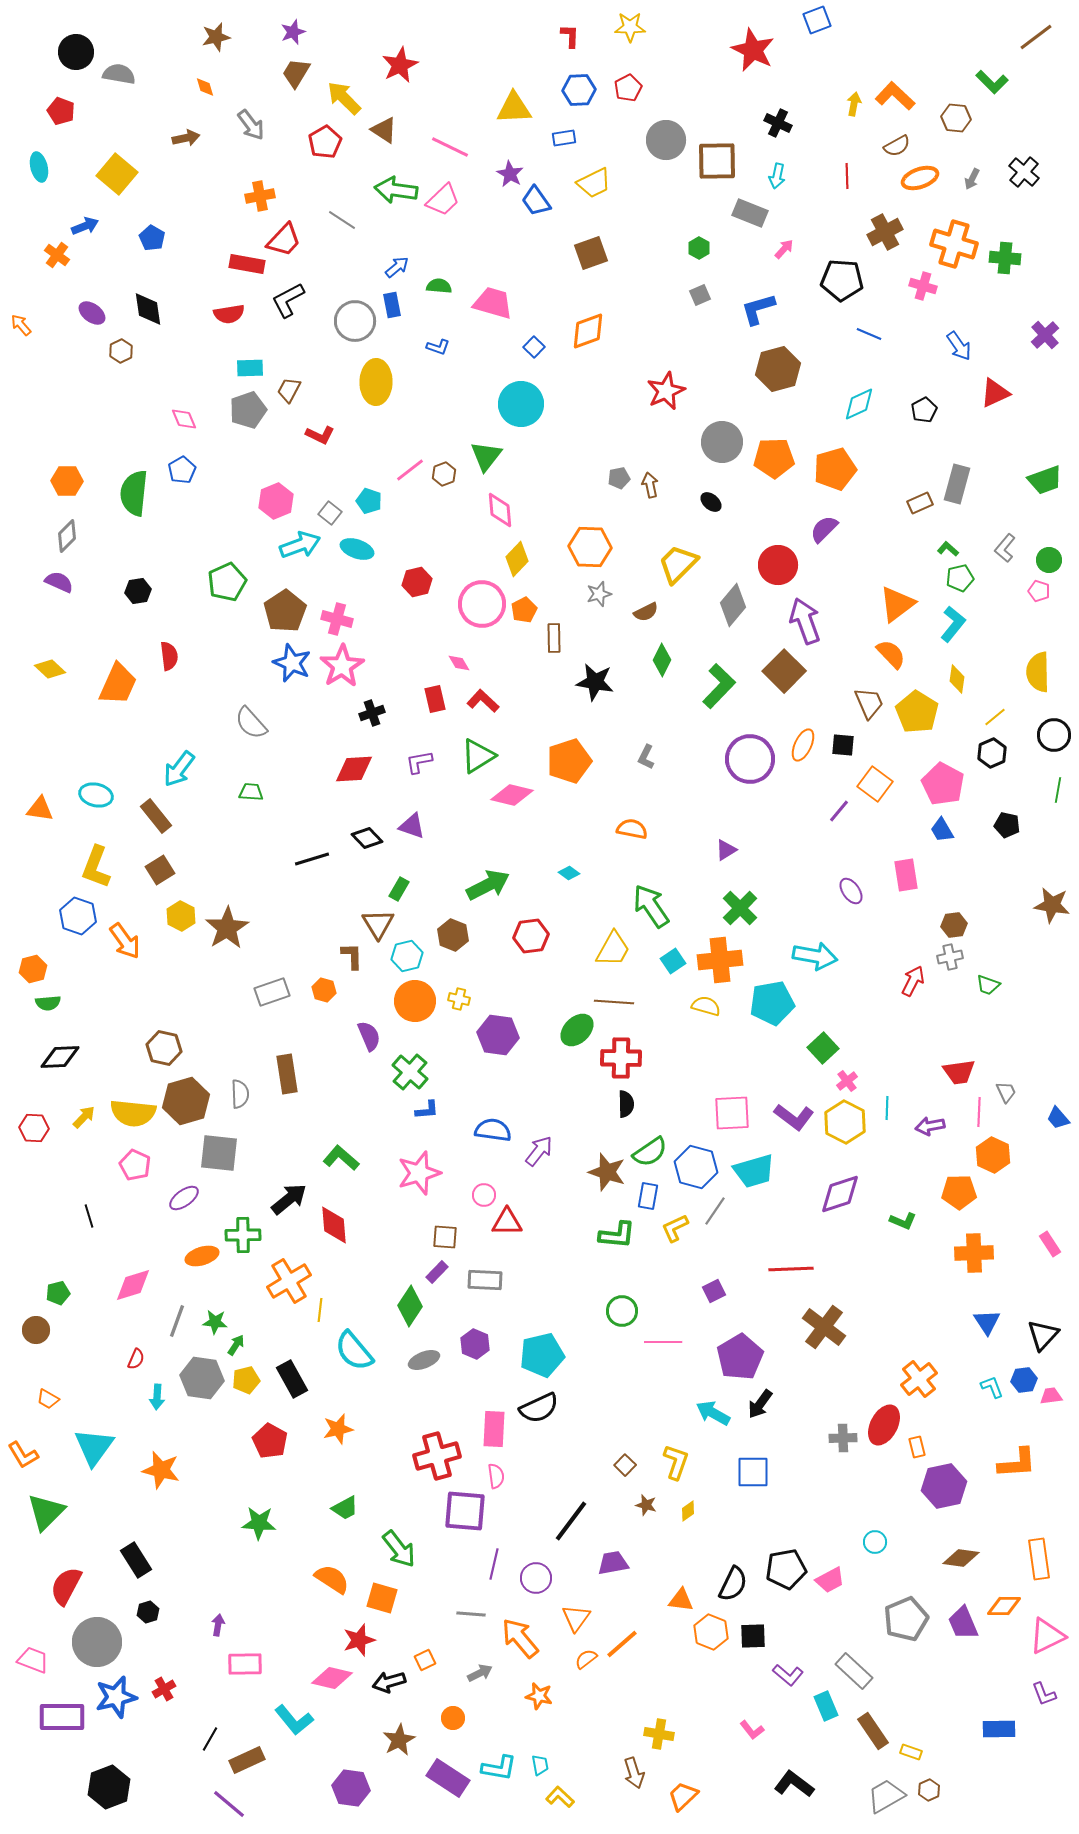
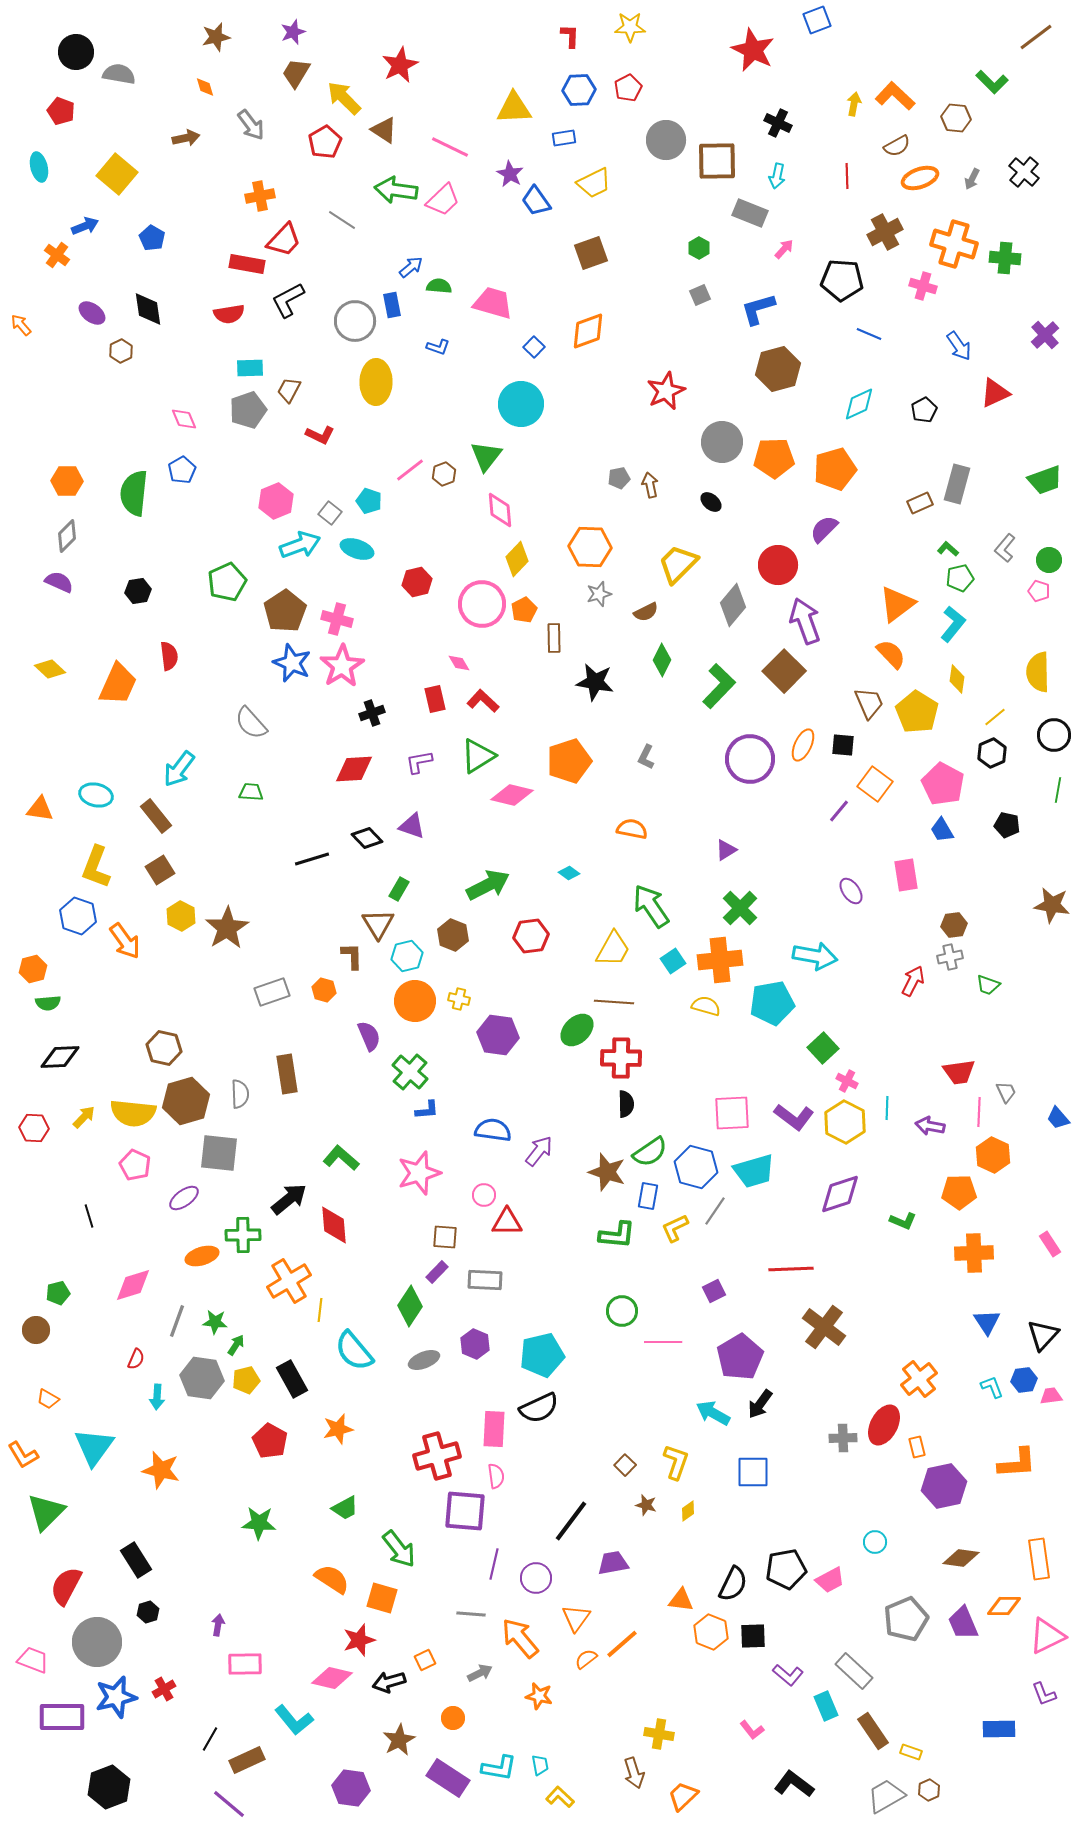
blue arrow at (397, 267): moved 14 px right
pink cross at (847, 1081): rotated 25 degrees counterclockwise
purple arrow at (930, 1126): rotated 20 degrees clockwise
